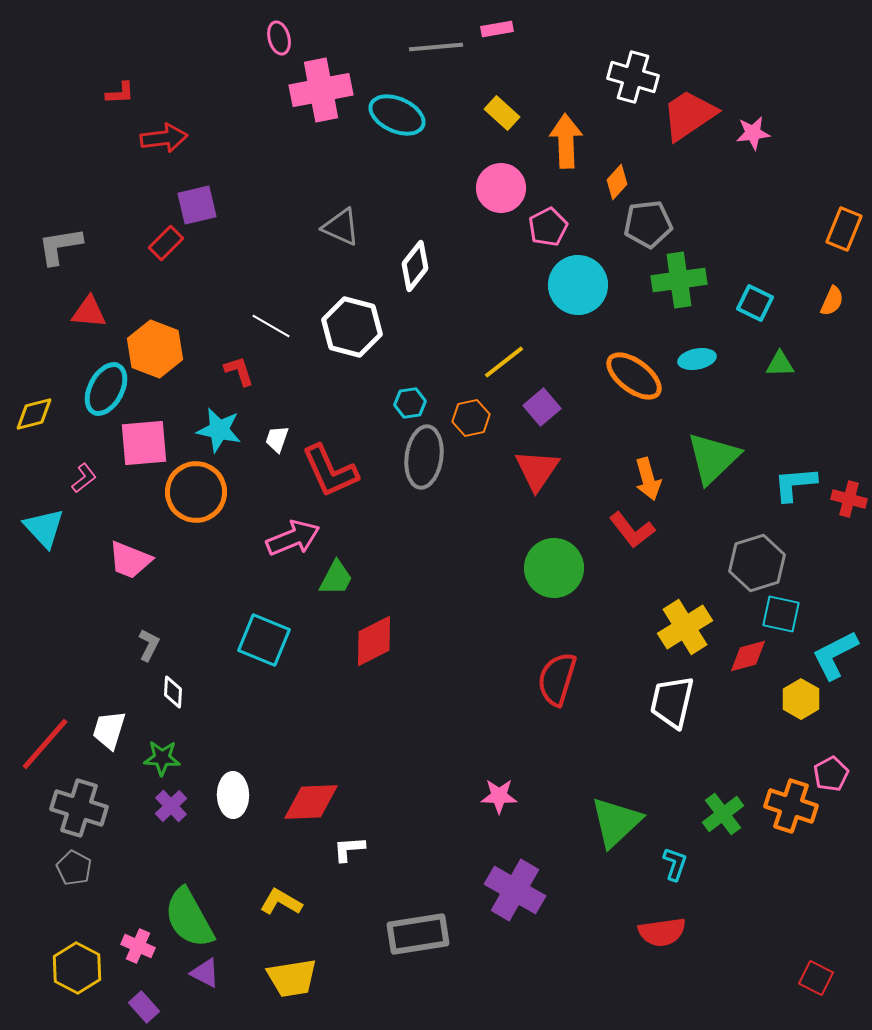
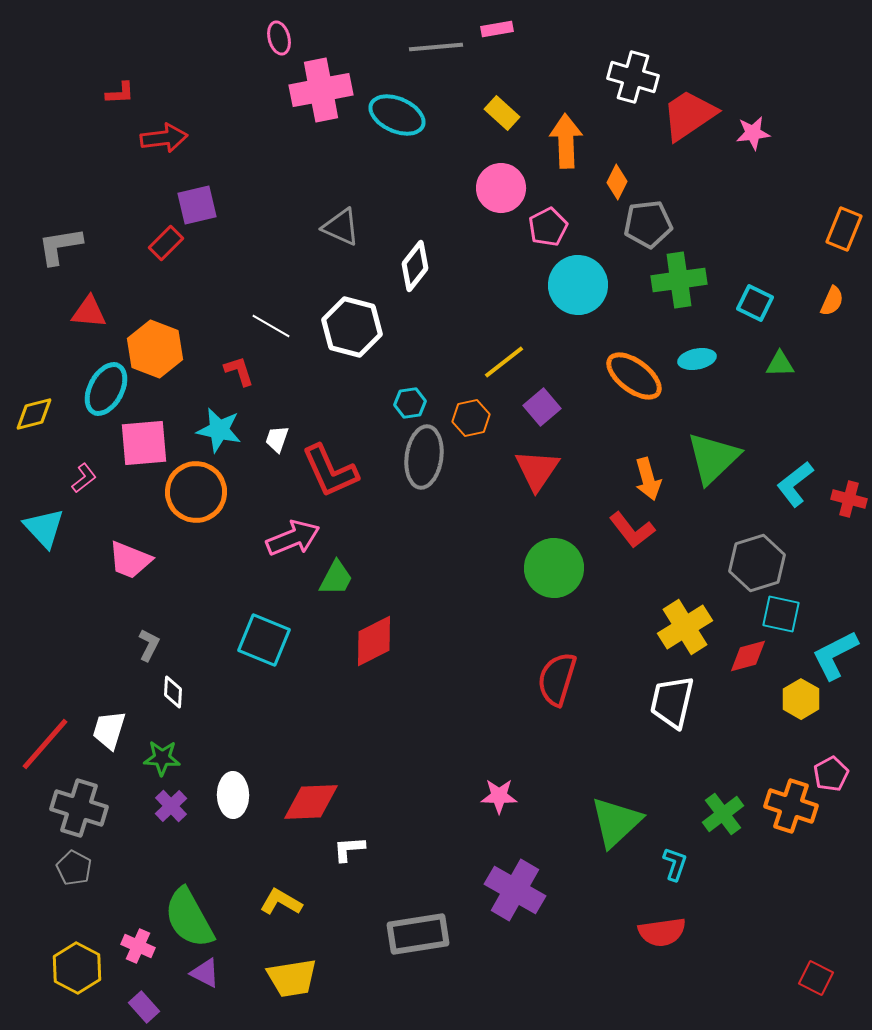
orange diamond at (617, 182): rotated 16 degrees counterclockwise
cyan L-shape at (795, 484): rotated 33 degrees counterclockwise
